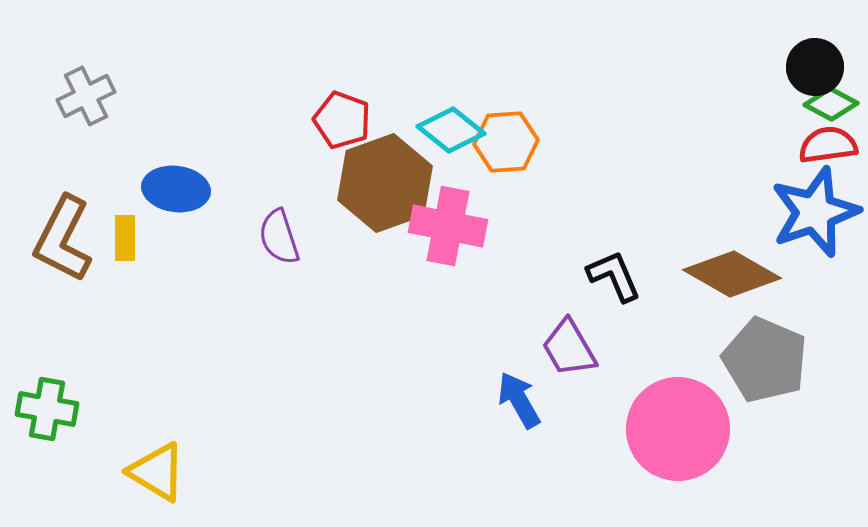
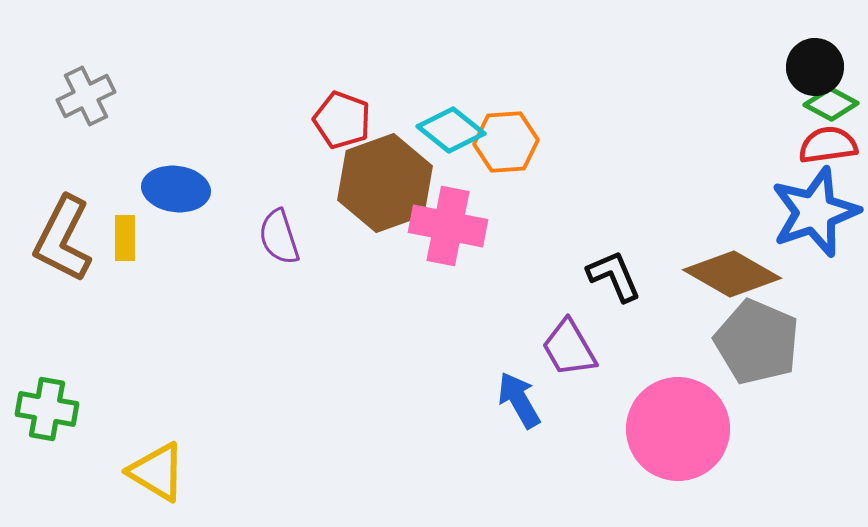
gray pentagon: moved 8 px left, 18 px up
